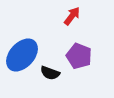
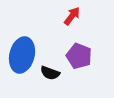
blue ellipse: rotated 28 degrees counterclockwise
